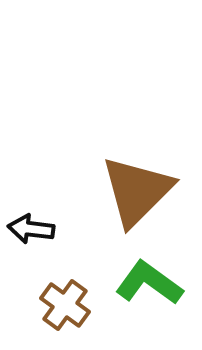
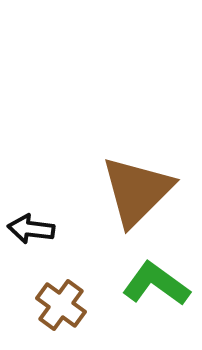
green L-shape: moved 7 px right, 1 px down
brown cross: moved 4 px left
